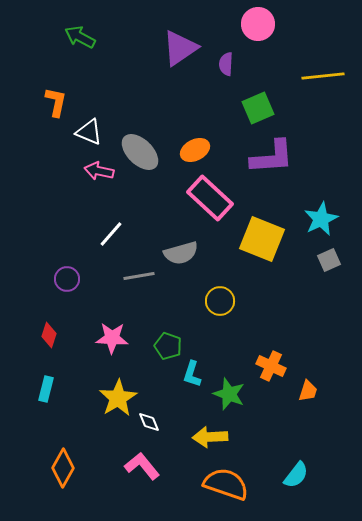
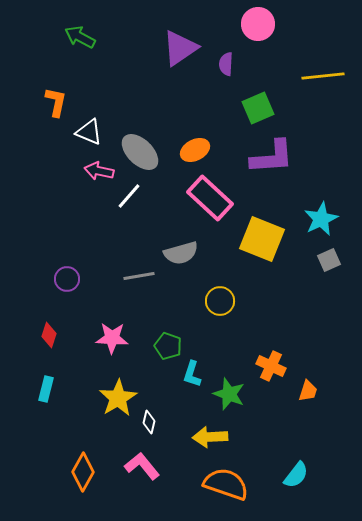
white line: moved 18 px right, 38 px up
white diamond: rotated 35 degrees clockwise
orange diamond: moved 20 px right, 4 px down
